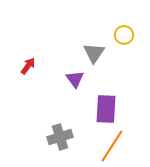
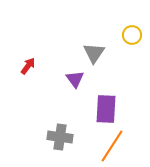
yellow circle: moved 8 px right
gray cross: rotated 25 degrees clockwise
